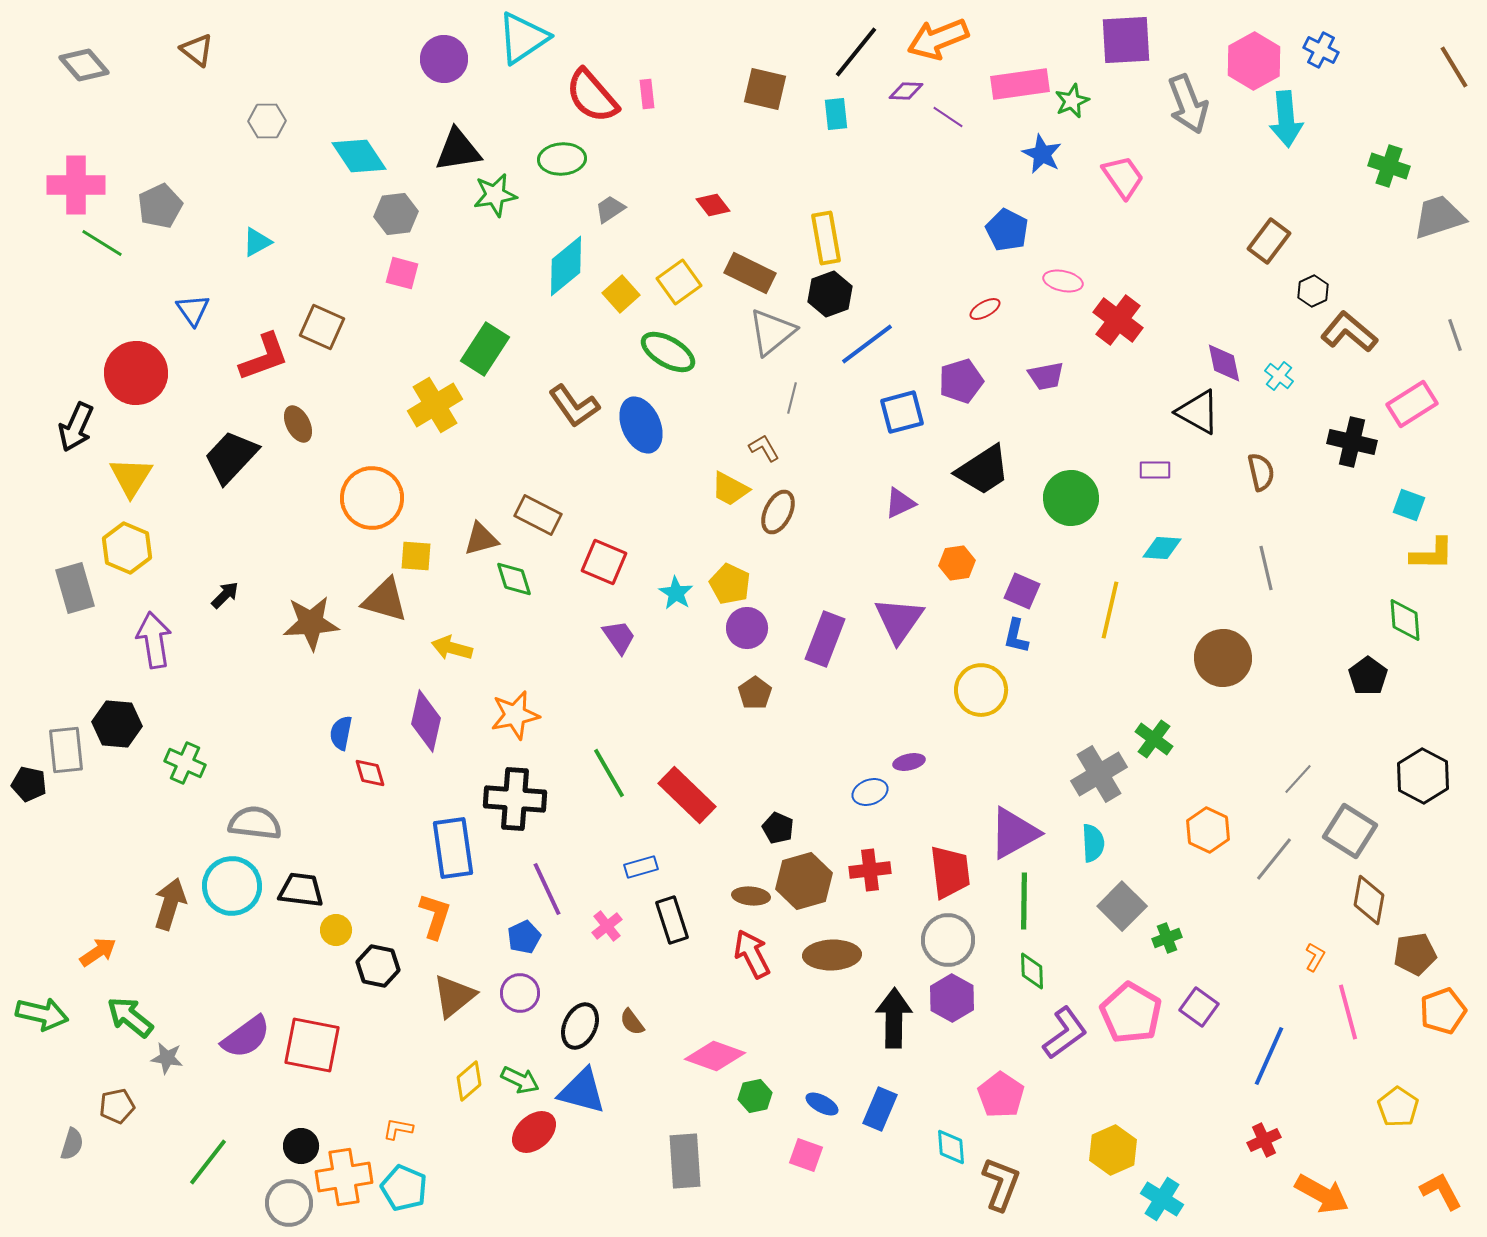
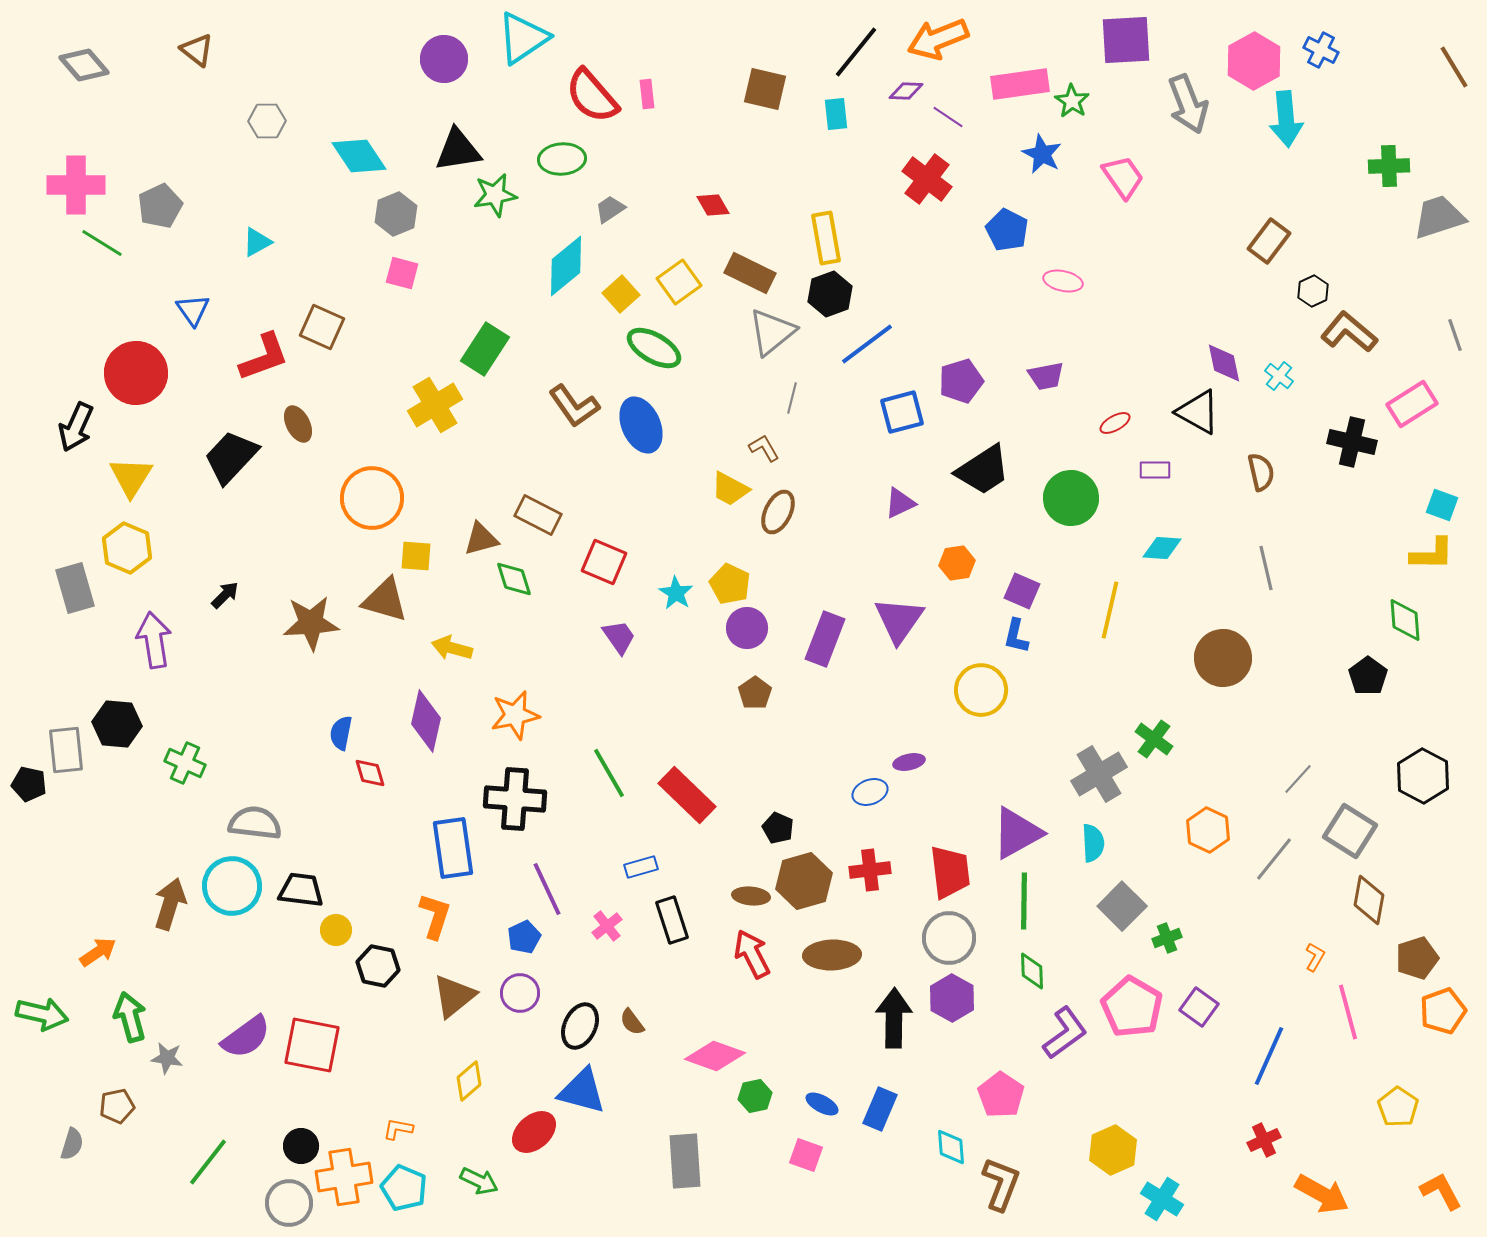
green star at (1072, 101): rotated 16 degrees counterclockwise
green cross at (1389, 166): rotated 21 degrees counterclockwise
red diamond at (713, 205): rotated 8 degrees clockwise
gray hexagon at (396, 214): rotated 15 degrees counterclockwise
red ellipse at (985, 309): moved 130 px right, 114 px down
red cross at (1118, 320): moved 191 px left, 141 px up
green ellipse at (668, 352): moved 14 px left, 4 px up
cyan square at (1409, 505): moved 33 px right
purple triangle at (1014, 833): moved 3 px right
gray circle at (948, 940): moved 1 px right, 2 px up
brown pentagon at (1415, 954): moved 2 px right, 4 px down; rotated 9 degrees counterclockwise
pink pentagon at (1131, 1013): moved 1 px right, 6 px up
green arrow at (130, 1017): rotated 36 degrees clockwise
green arrow at (520, 1080): moved 41 px left, 101 px down
